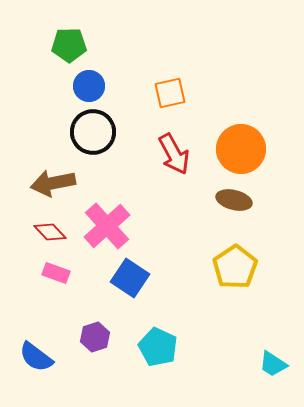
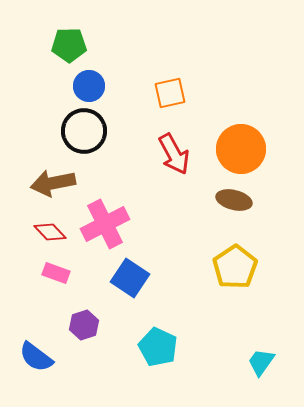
black circle: moved 9 px left, 1 px up
pink cross: moved 2 px left, 2 px up; rotated 15 degrees clockwise
purple hexagon: moved 11 px left, 12 px up
cyan trapezoid: moved 12 px left, 2 px up; rotated 92 degrees clockwise
